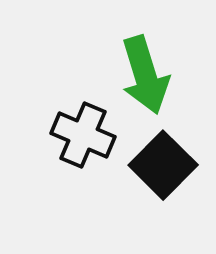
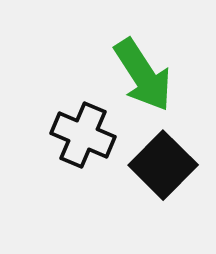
green arrow: moved 2 px left; rotated 16 degrees counterclockwise
